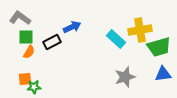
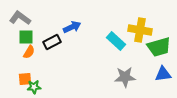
yellow cross: rotated 20 degrees clockwise
cyan rectangle: moved 2 px down
gray star: rotated 15 degrees clockwise
